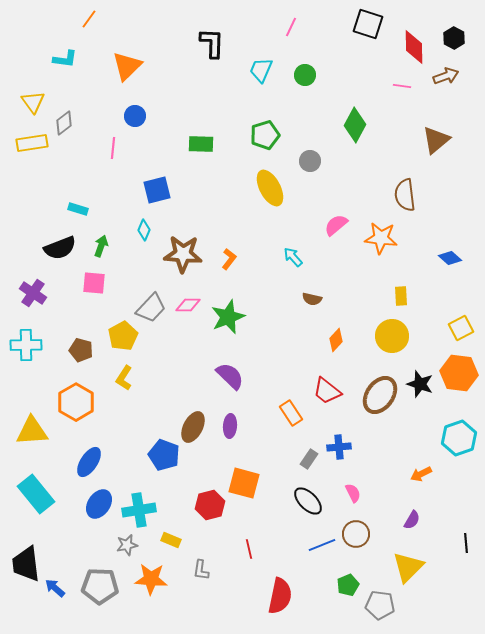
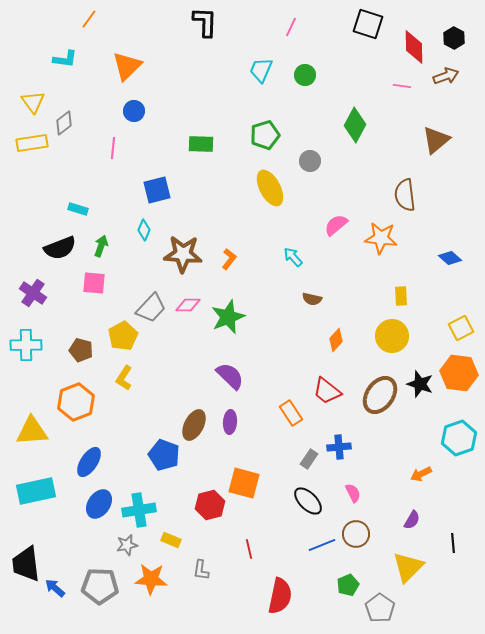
black L-shape at (212, 43): moved 7 px left, 21 px up
blue circle at (135, 116): moved 1 px left, 5 px up
orange hexagon at (76, 402): rotated 9 degrees clockwise
purple ellipse at (230, 426): moved 4 px up
brown ellipse at (193, 427): moved 1 px right, 2 px up
cyan rectangle at (36, 494): moved 3 px up; rotated 63 degrees counterclockwise
black line at (466, 543): moved 13 px left
gray pentagon at (380, 605): moved 3 px down; rotated 28 degrees clockwise
